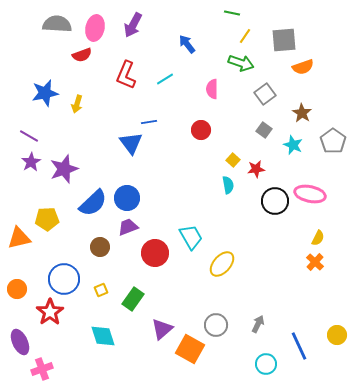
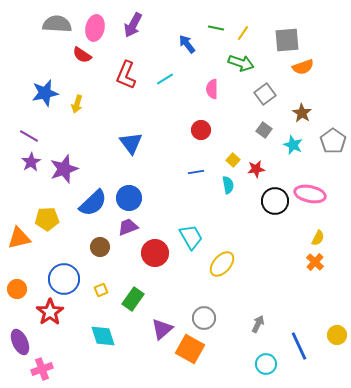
green line at (232, 13): moved 16 px left, 15 px down
yellow line at (245, 36): moved 2 px left, 3 px up
gray square at (284, 40): moved 3 px right
red semicircle at (82, 55): rotated 54 degrees clockwise
blue line at (149, 122): moved 47 px right, 50 px down
blue circle at (127, 198): moved 2 px right
gray circle at (216, 325): moved 12 px left, 7 px up
